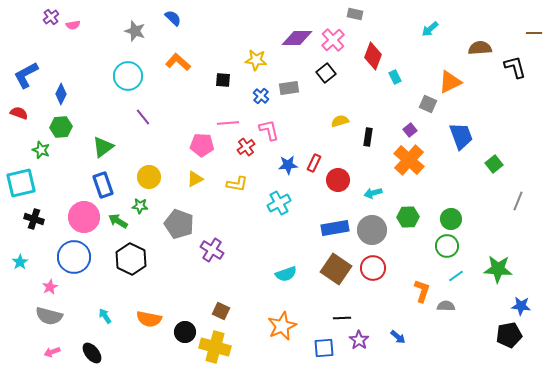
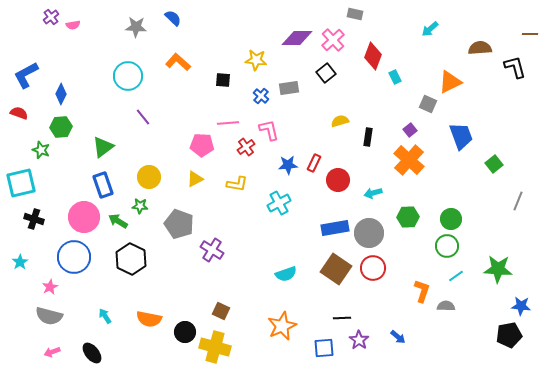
gray star at (135, 31): moved 1 px right, 4 px up; rotated 15 degrees counterclockwise
brown line at (534, 33): moved 4 px left, 1 px down
gray circle at (372, 230): moved 3 px left, 3 px down
